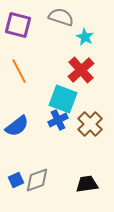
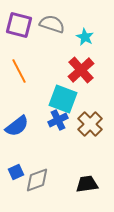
gray semicircle: moved 9 px left, 7 px down
purple square: moved 1 px right
blue square: moved 8 px up
